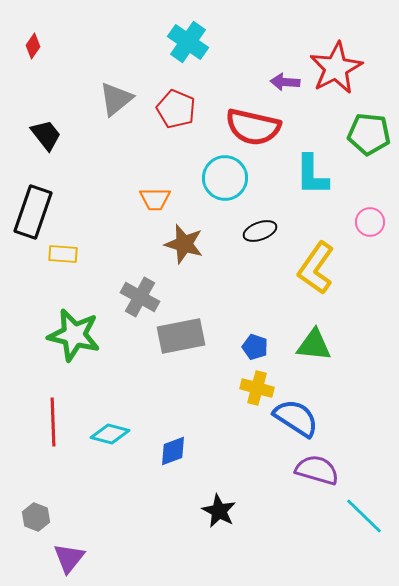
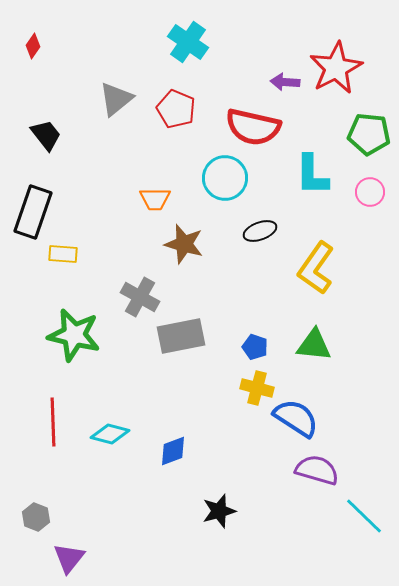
pink circle: moved 30 px up
black star: rotated 28 degrees clockwise
